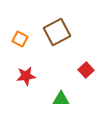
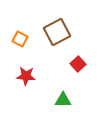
red square: moved 8 px left, 6 px up
red star: rotated 12 degrees clockwise
green triangle: moved 2 px right, 1 px down
